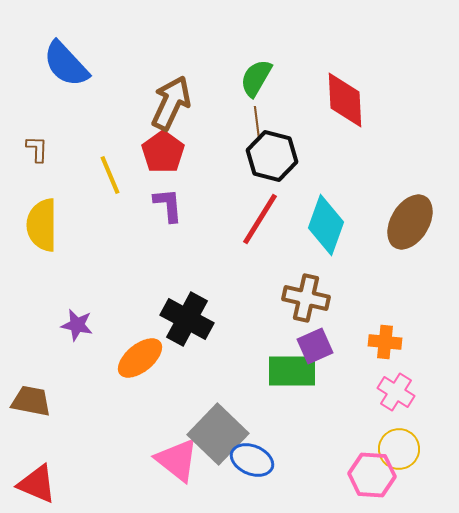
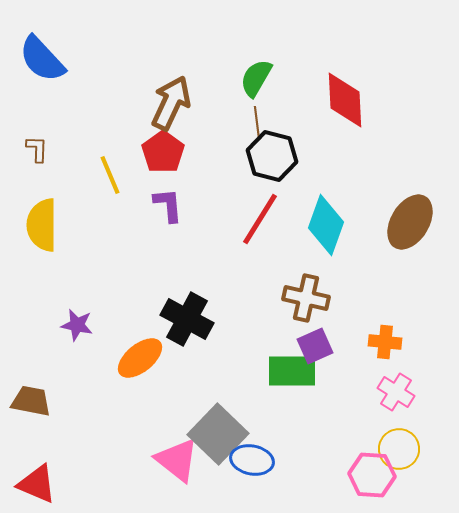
blue semicircle: moved 24 px left, 5 px up
blue ellipse: rotated 12 degrees counterclockwise
